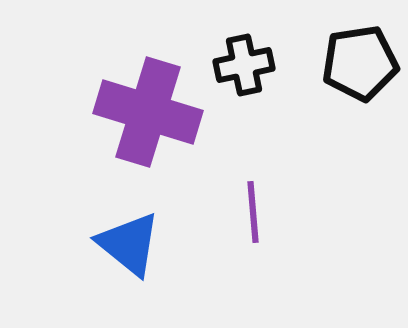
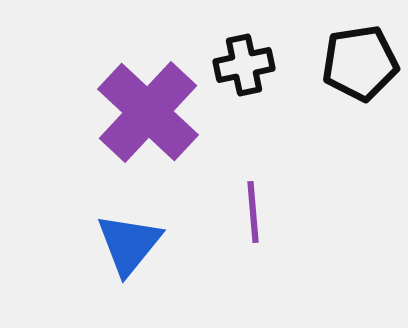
purple cross: rotated 26 degrees clockwise
blue triangle: rotated 30 degrees clockwise
